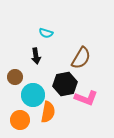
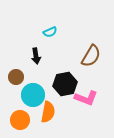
cyan semicircle: moved 4 px right, 1 px up; rotated 40 degrees counterclockwise
brown semicircle: moved 10 px right, 2 px up
brown circle: moved 1 px right
